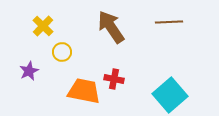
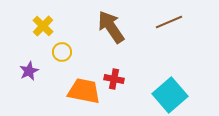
brown line: rotated 20 degrees counterclockwise
